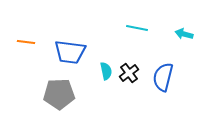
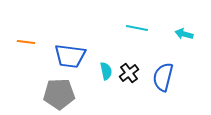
blue trapezoid: moved 4 px down
